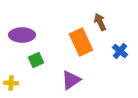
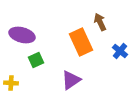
purple ellipse: rotated 15 degrees clockwise
